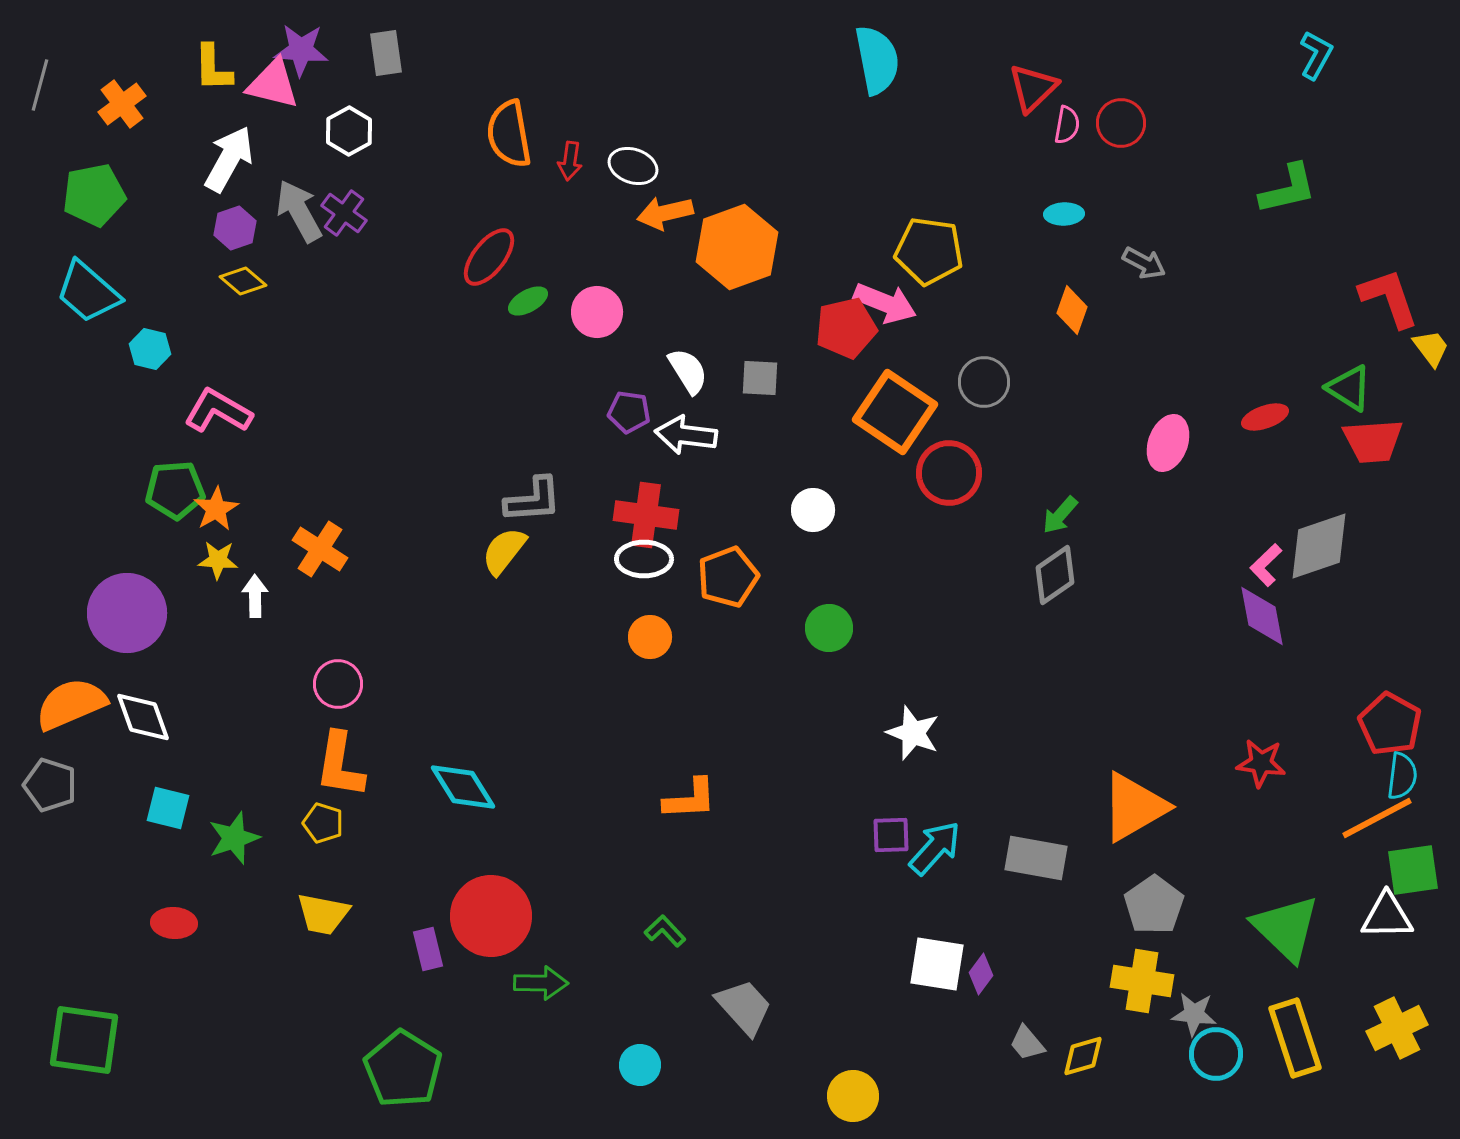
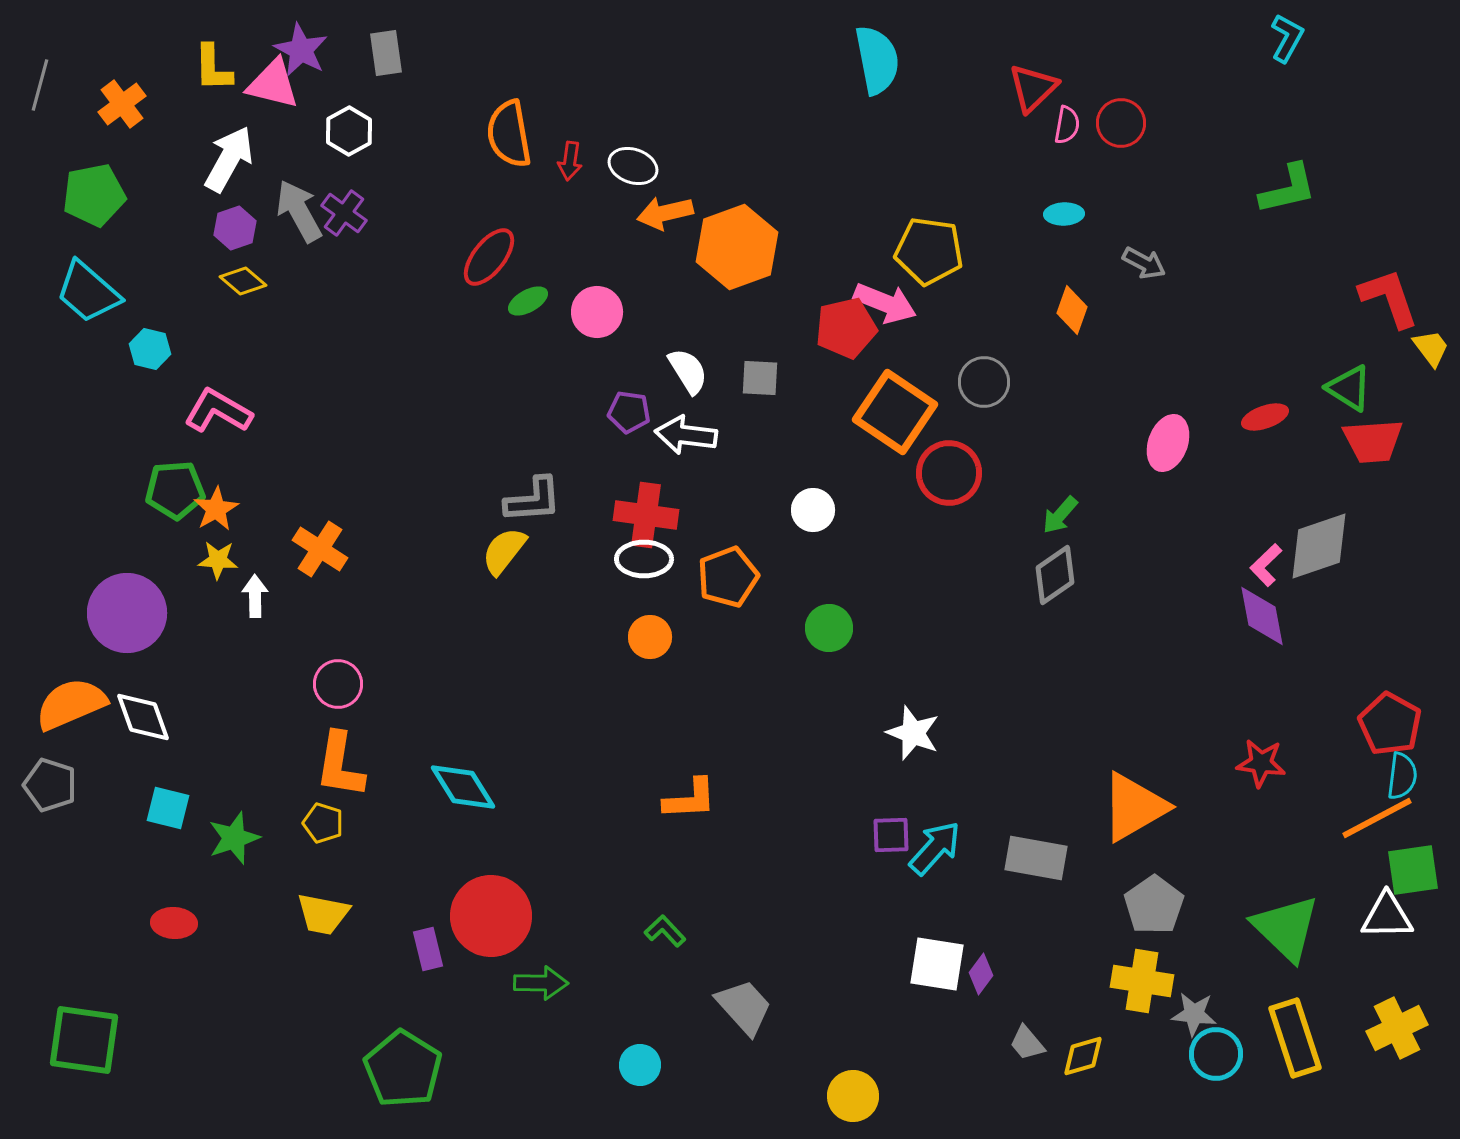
purple star at (301, 50): rotated 24 degrees clockwise
cyan L-shape at (1316, 55): moved 29 px left, 17 px up
